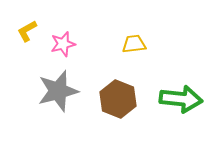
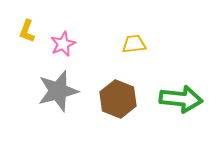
yellow L-shape: rotated 40 degrees counterclockwise
pink star: rotated 10 degrees counterclockwise
